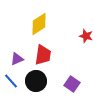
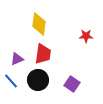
yellow diamond: rotated 50 degrees counterclockwise
red star: rotated 16 degrees counterclockwise
red trapezoid: moved 1 px up
black circle: moved 2 px right, 1 px up
